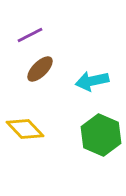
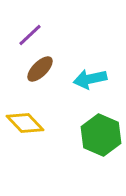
purple line: rotated 16 degrees counterclockwise
cyan arrow: moved 2 px left, 2 px up
yellow diamond: moved 6 px up
